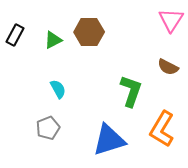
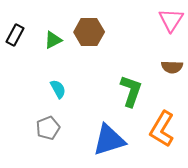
brown semicircle: moved 4 px right; rotated 25 degrees counterclockwise
